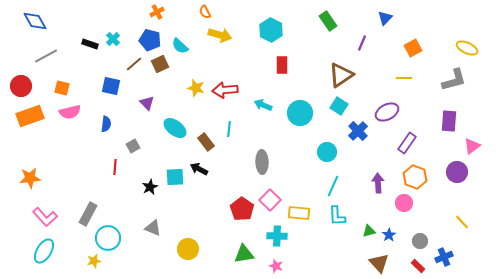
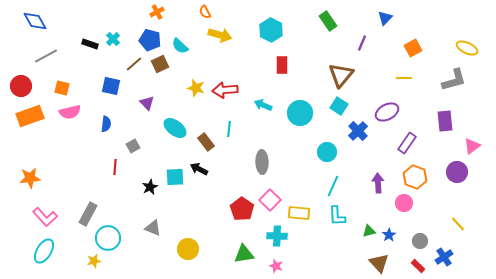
brown triangle at (341, 75): rotated 16 degrees counterclockwise
purple rectangle at (449, 121): moved 4 px left; rotated 10 degrees counterclockwise
yellow line at (462, 222): moved 4 px left, 2 px down
blue cross at (444, 257): rotated 12 degrees counterclockwise
